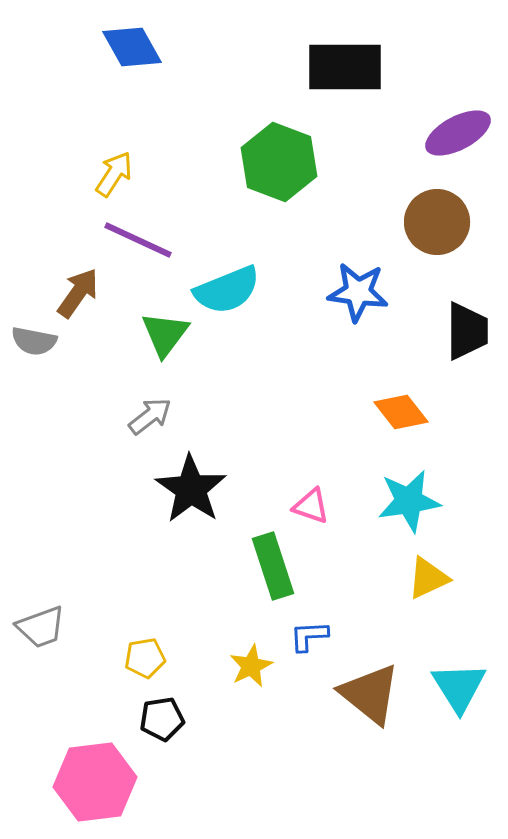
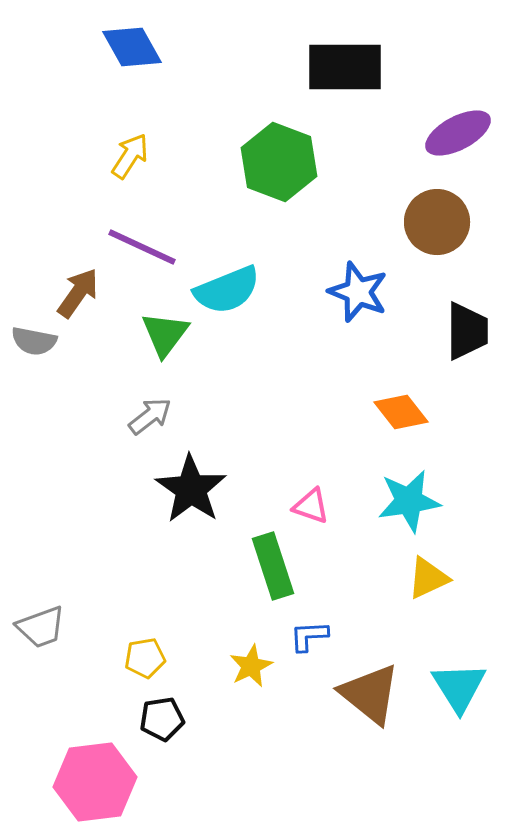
yellow arrow: moved 16 px right, 18 px up
purple line: moved 4 px right, 7 px down
blue star: rotated 14 degrees clockwise
